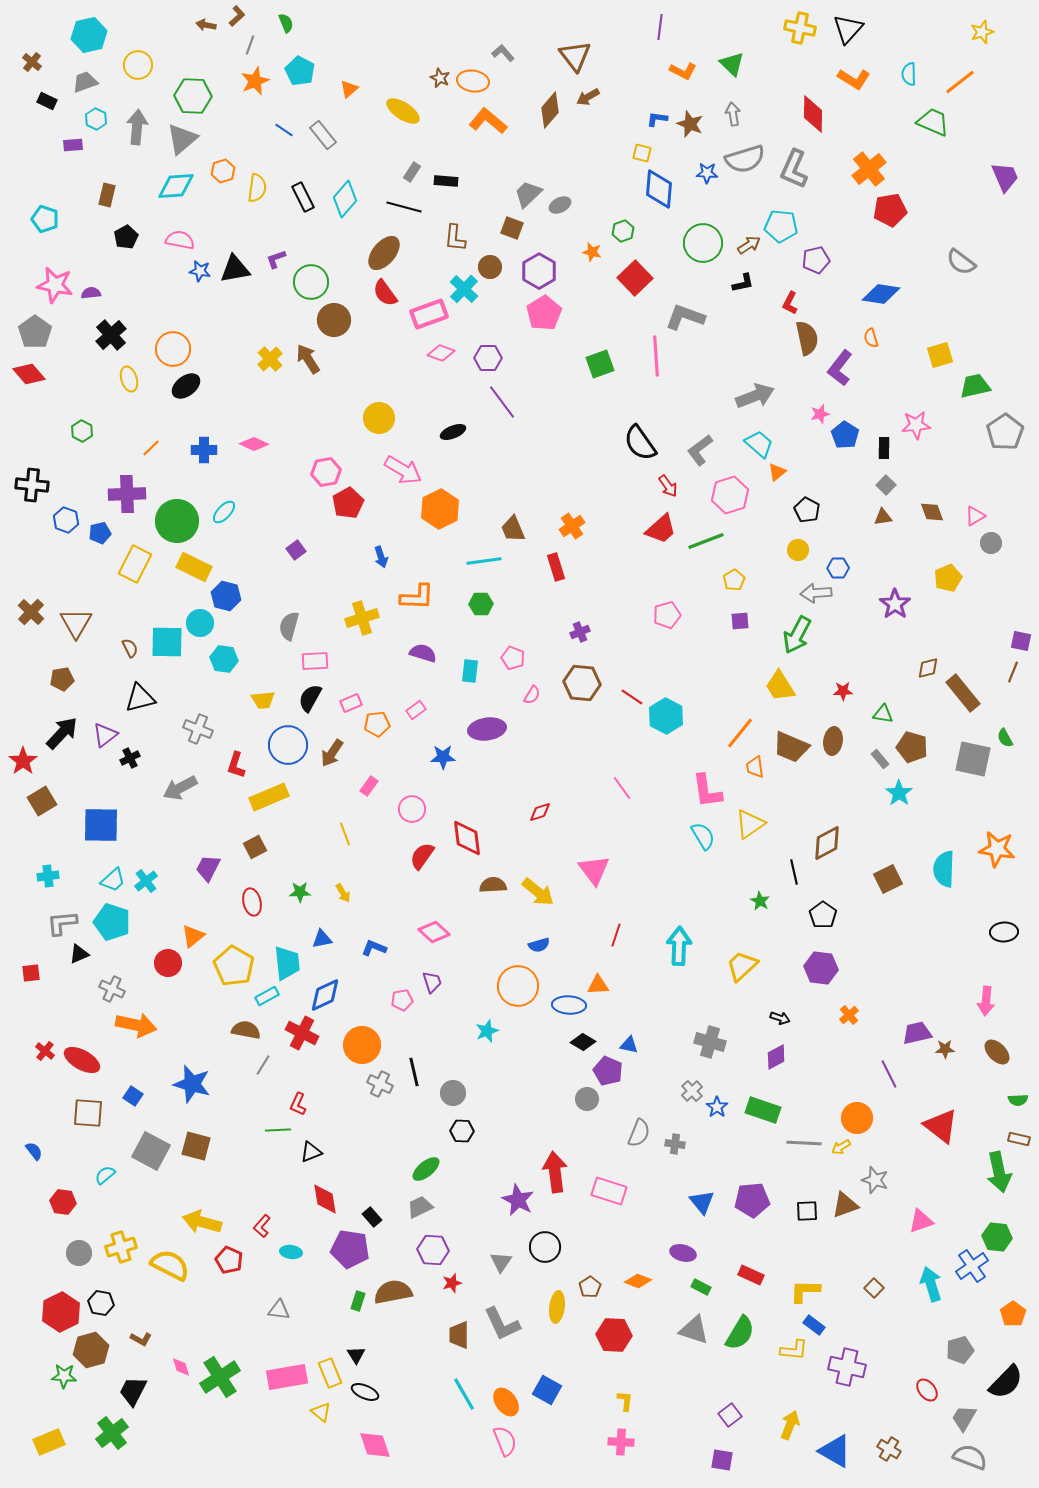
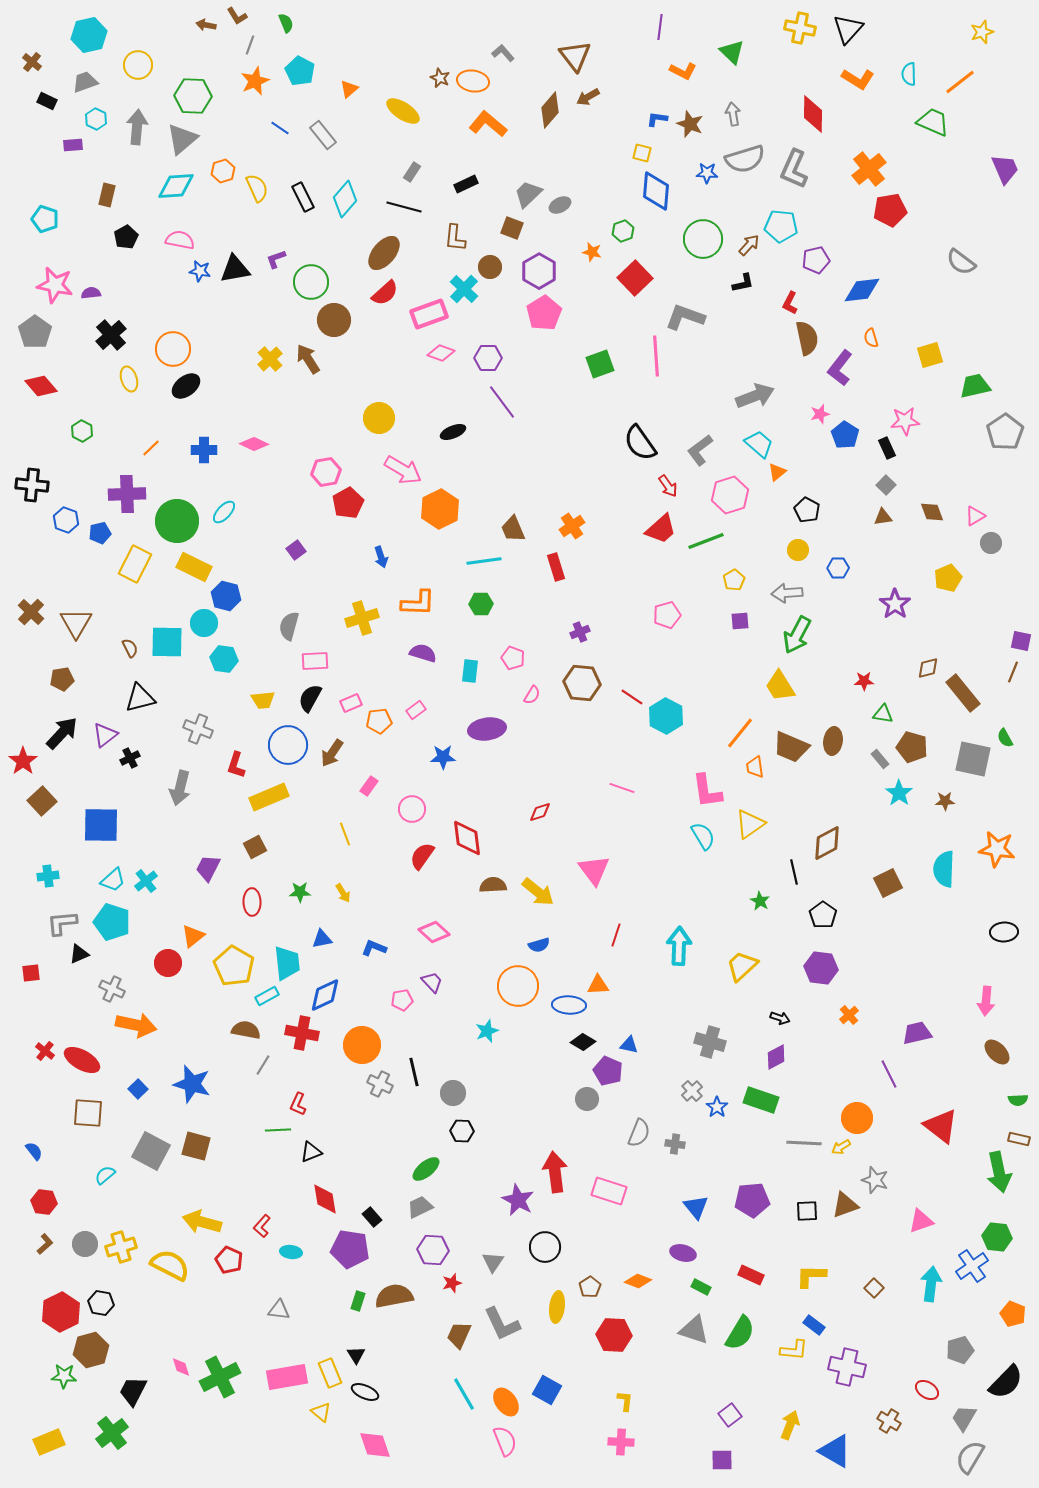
brown L-shape at (237, 16): rotated 100 degrees clockwise
green triangle at (732, 64): moved 12 px up
orange L-shape at (854, 79): moved 4 px right
orange L-shape at (488, 121): moved 3 px down
blue line at (284, 130): moved 4 px left, 2 px up
purple trapezoid at (1005, 177): moved 8 px up
black rectangle at (446, 181): moved 20 px right, 3 px down; rotated 30 degrees counterclockwise
yellow semicircle at (257, 188): rotated 32 degrees counterclockwise
blue diamond at (659, 189): moved 3 px left, 2 px down
green circle at (703, 243): moved 4 px up
brown arrow at (749, 245): rotated 15 degrees counterclockwise
red semicircle at (385, 293): rotated 96 degrees counterclockwise
blue diamond at (881, 294): moved 19 px left, 4 px up; rotated 15 degrees counterclockwise
yellow square at (940, 355): moved 10 px left
red diamond at (29, 374): moved 12 px right, 12 px down
pink star at (916, 425): moved 11 px left, 4 px up
black rectangle at (884, 448): moved 3 px right; rotated 25 degrees counterclockwise
gray arrow at (816, 593): moved 29 px left
orange L-shape at (417, 597): moved 1 px right, 6 px down
cyan circle at (200, 623): moved 4 px right
red star at (843, 691): moved 21 px right, 10 px up
orange pentagon at (377, 724): moved 2 px right, 3 px up
gray arrow at (180, 788): rotated 48 degrees counterclockwise
pink line at (622, 788): rotated 35 degrees counterclockwise
brown square at (42, 801): rotated 12 degrees counterclockwise
brown square at (888, 879): moved 4 px down
red ellipse at (252, 902): rotated 12 degrees clockwise
purple trapezoid at (432, 982): rotated 25 degrees counterclockwise
red cross at (302, 1033): rotated 16 degrees counterclockwise
brown star at (945, 1049): moved 248 px up
blue square at (133, 1096): moved 5 px right, 7 px up; rotated 12 degrees clockwise
green rectangle at (763, 1110): moved 2 px left, 10 px up
red hexagon at (63, 1202): moved 19 px left
blue triangle at (702, 1202): moved 6 px left, 5 px down
gray circle at (79, 1253): moved 6 px right, 9 px up
gray triangle at (501, 1262): moved 8 px left
cyan arrow at (931, 1284): rotated 24 degrees clockwise
yellow L-shape at (805, 1291): moved 6 px right, 15 px up
brown semicircle at (393, 1292): moved 1 px right, 4 px down
orange pentagon at (1013, 1314): rotated 15 degrees counterclockwise
brown trapezoid at (459, 1335): rotated 24 degrees clockwise
brown L-shape at (141, 1339): moved 96 px left, 95 px up; rotated 70 degrees counterclockwise
green cross at (220, 1377): rotated 6 degrees clockwise
red ellipse at (927, 1390): rotated 20 degrees counterclockwise
brown cross at (889, 1449): moved 28 px up
gray semicircle at (970, 1457): rotated 80 degrees counterclockwise
purple square at (722, 1460): rotated 10 degrees counterclockwise
